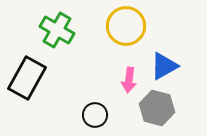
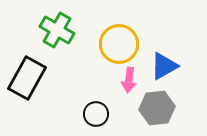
yellow circle: moved 7 px left, 18 px down
gray hexagon: rotated 20 degrees counterclockwise
black circle: moved 1 px right, 1 px up
